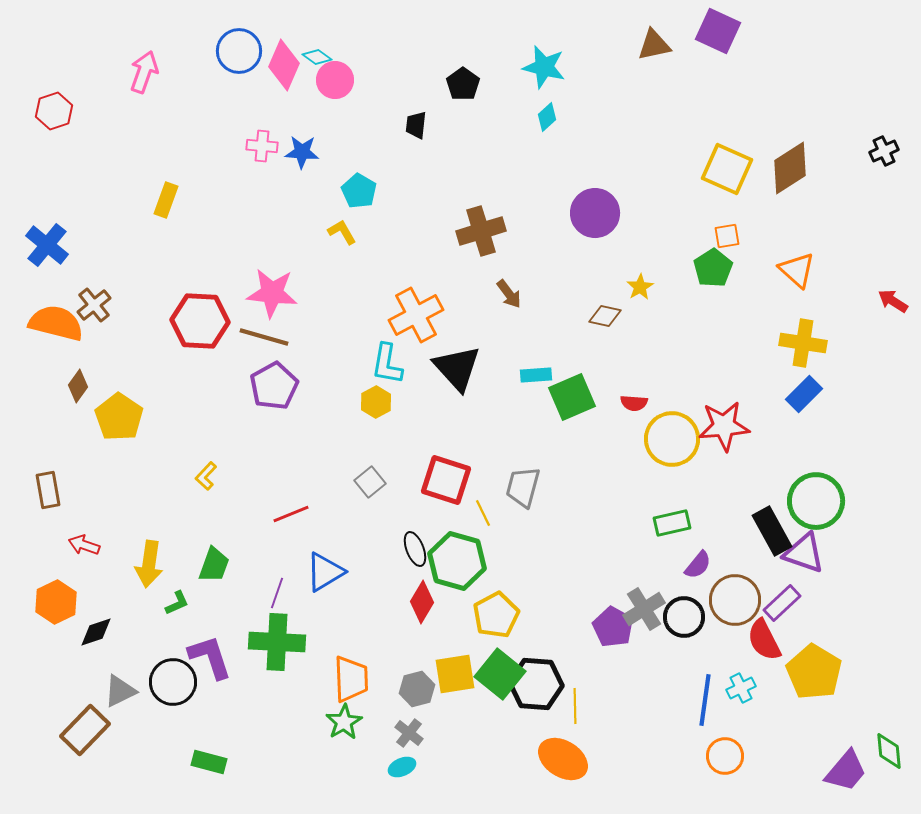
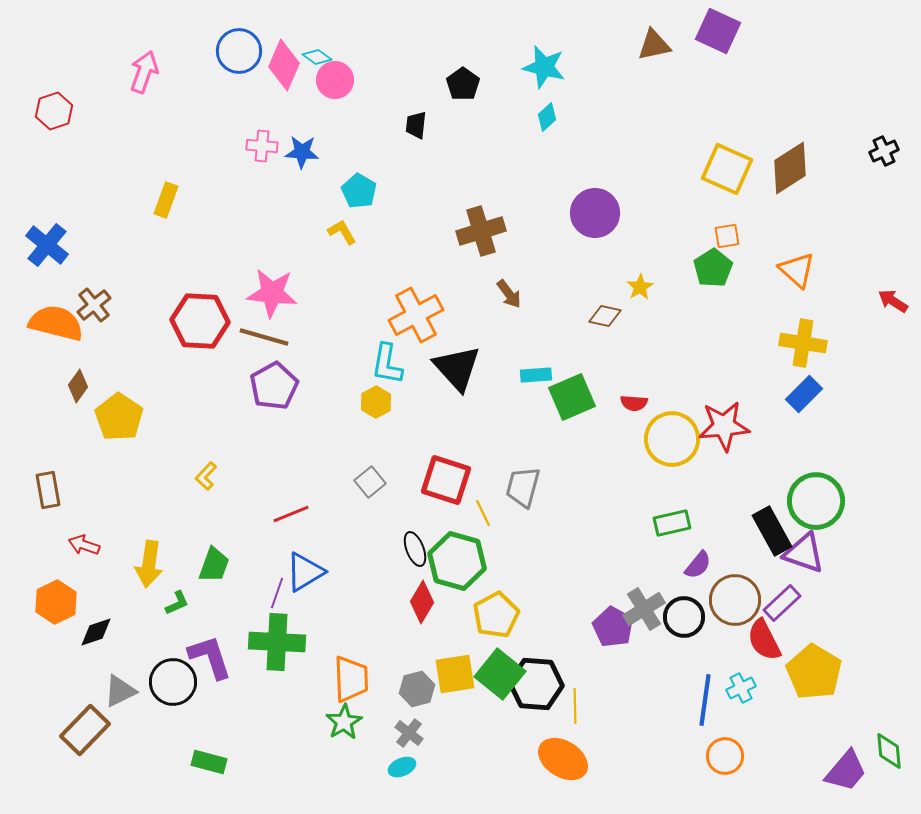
blue triangle at (325, 572): moved 20 px left
